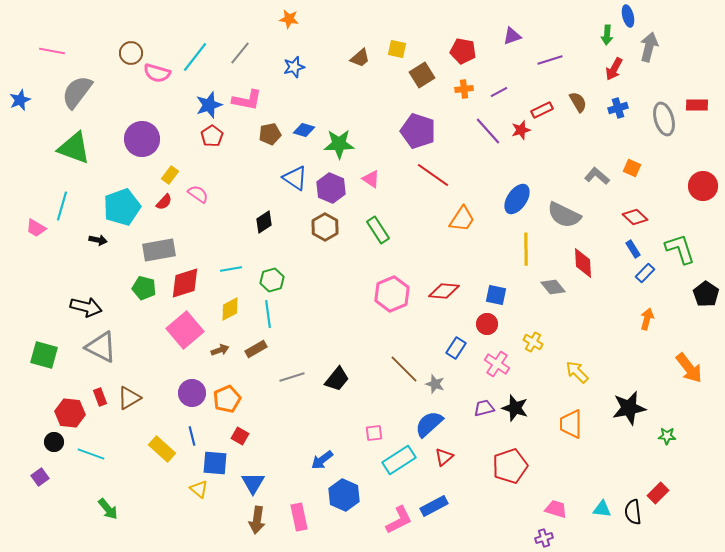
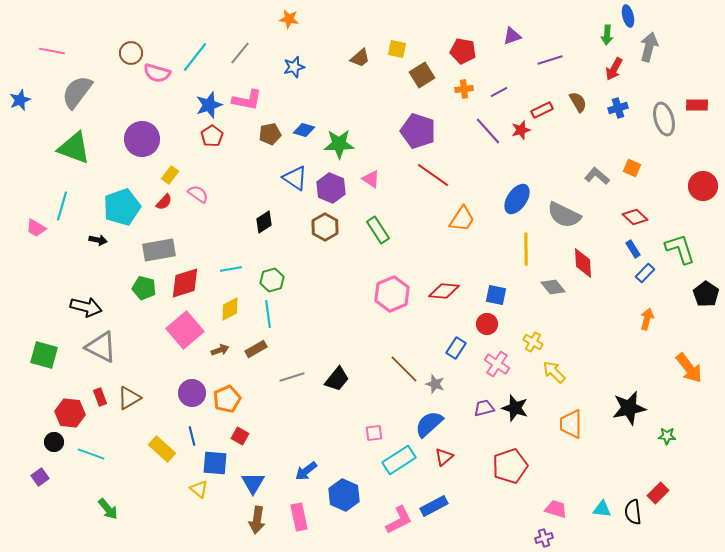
yellow arrow at (577, 372): moved 23 px left
blue arrow at (322, 460): moved 16 px left, 11 px down
